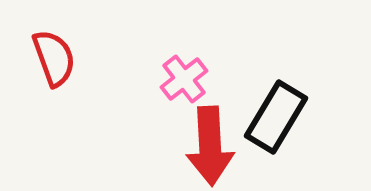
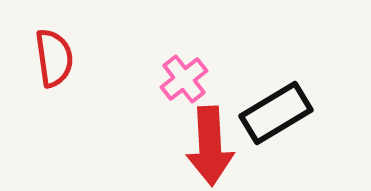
red semicircle: rotated 12 degrees clockwise
black rectangle: moved 4 px up; rotated 28 degrees clockwise
